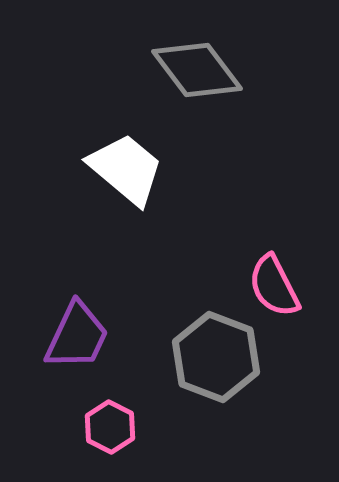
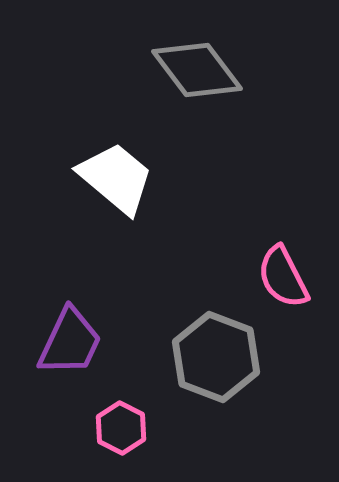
white trapezoid: moved 10 px left, 9 px down
pink semicircle: moved 9 px right, 9 px up
purple trapezoid: moved 7 px left, 6 px down
pink hexagon: moved 11 px right, 1 px down
